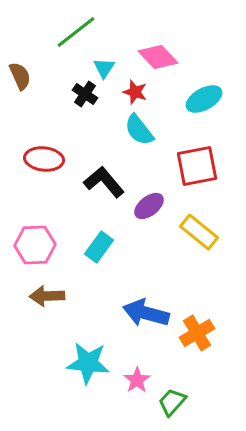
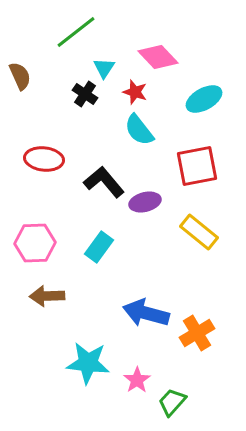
purple ellipse: moved 4 px left, 4 px up; rotated 24 degrees clockwise
pink hexagon: moved 2 px up
